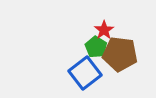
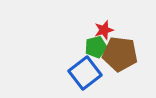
red star: rotated 18 degrees clockwise
green pentagon: rotated 25 degrees clockwise
